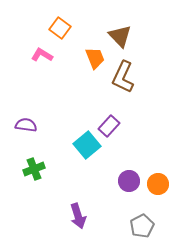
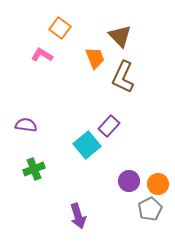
gray pentagon: moved 8 px right, 17 px up
